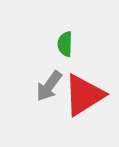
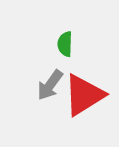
gray arrow: moved 1 px right, 1 px up
